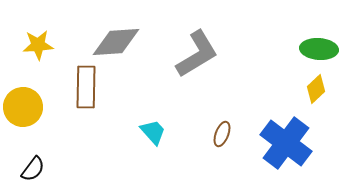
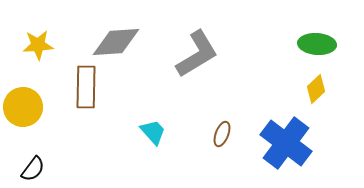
green ellipse: moved 2 px left, 5 px up
